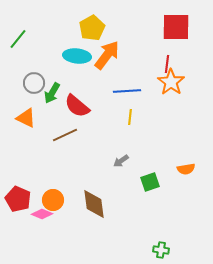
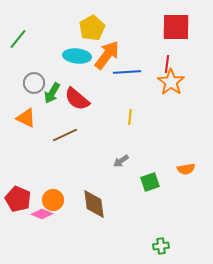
blue line: moved 19 px up
red semicircle: moved 7 px up
green cross: moved 4 px up; rotated 14 degrees counterclockwise
